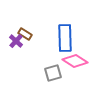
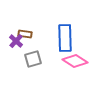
brown rectangle: rotated 24 degrees counterclockwise
gray square: moved 20 px left, 14 px up
